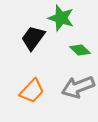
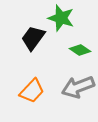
green diamond: rotated 10 degrees counterclockwise
